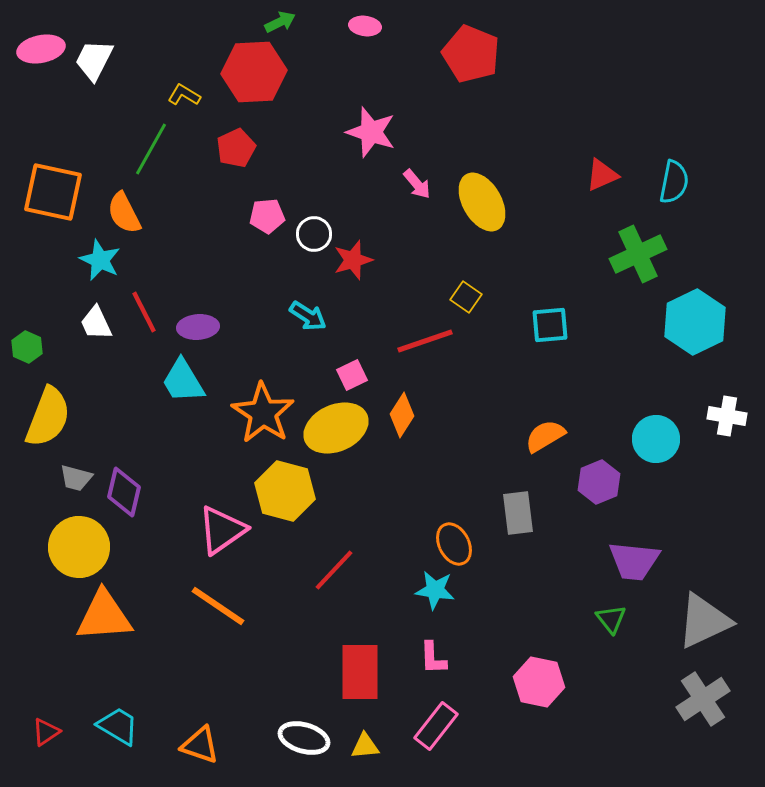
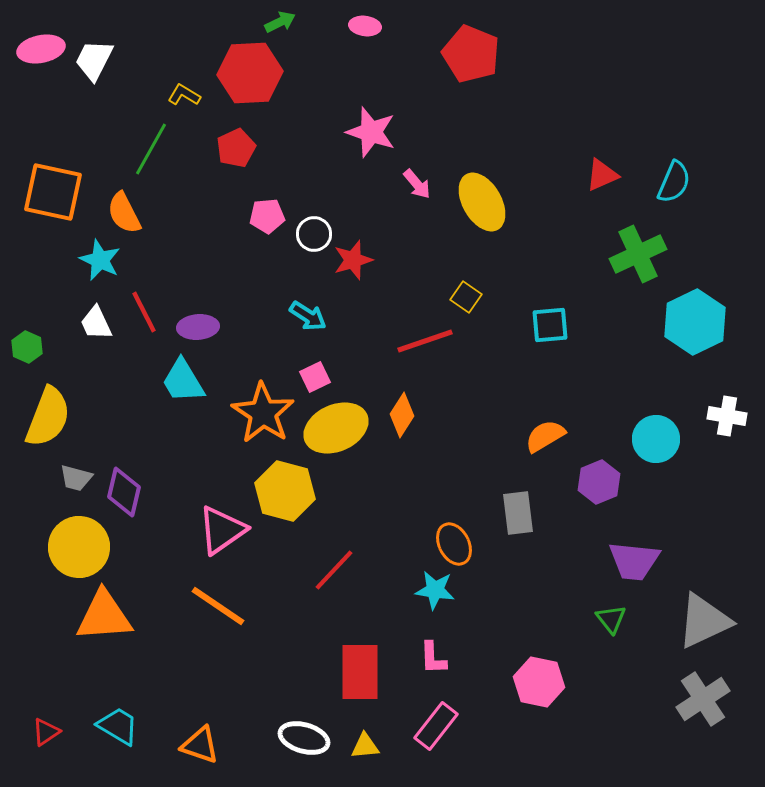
red hexagon at (254, 72): moved 4 px left, 1 px down
cyan semicircle at (674, 182): rotated 12 degrees clockwise
pink square at (352, 375): moved 37 px left, 2 px down
